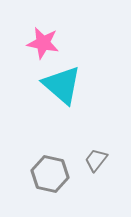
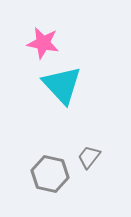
cyan triangle: rotated 6 degrees clockwise
gray trapezoid: moved 7 px left, 3 px up
